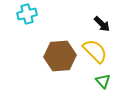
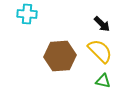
cyan cross: rotated 18 degrees clockwise
yellow semicircle: moved 5 px right
green triangle: rotated 35 degrees counterclockwise
